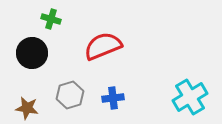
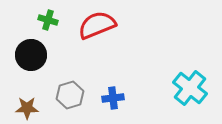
green cross: moved 3 px left, 1 px down
red semicircle: moved 6 px left, 21 px up
black circle: moved 1 px left, 2 px down
cyan cross: moved 9 px up; rotated 20 degrees counterclockwise
brown star: rotated 10 degrees counterclockwise
